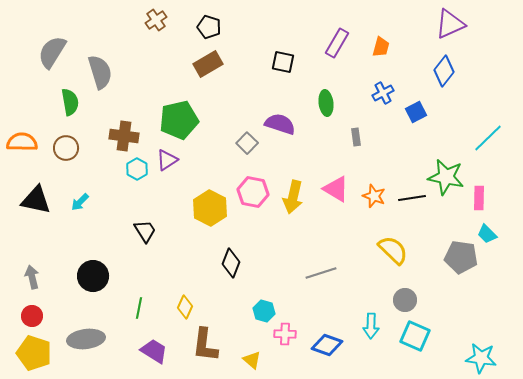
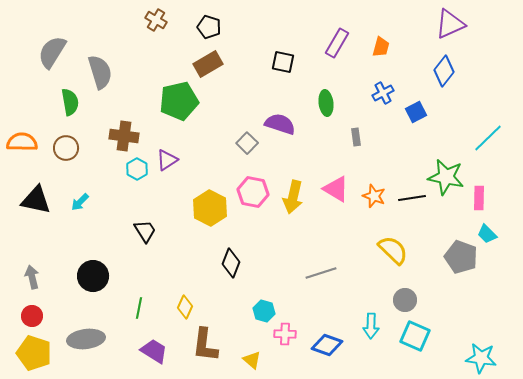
brown cross at (156, 20): rotated 25 degrees counterclockwise
green pentagon at (179, 120): moved 19 px up
gray pentagon at (461, 257): rotated 12 degrees clockwise
